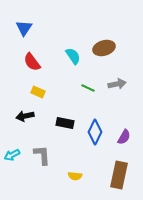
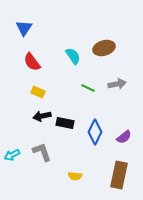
black arrow: moved 17 px right
purple semicircle: rotated 21 degrees clockwise
gray L-shape: moved 3 px up; rotated 15 degrees counterclockwise
